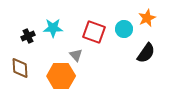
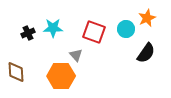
cyan circle: moved 2 px right
black cross: moved 3 px up
brown diamond: moved 4 px left, 4 px down
